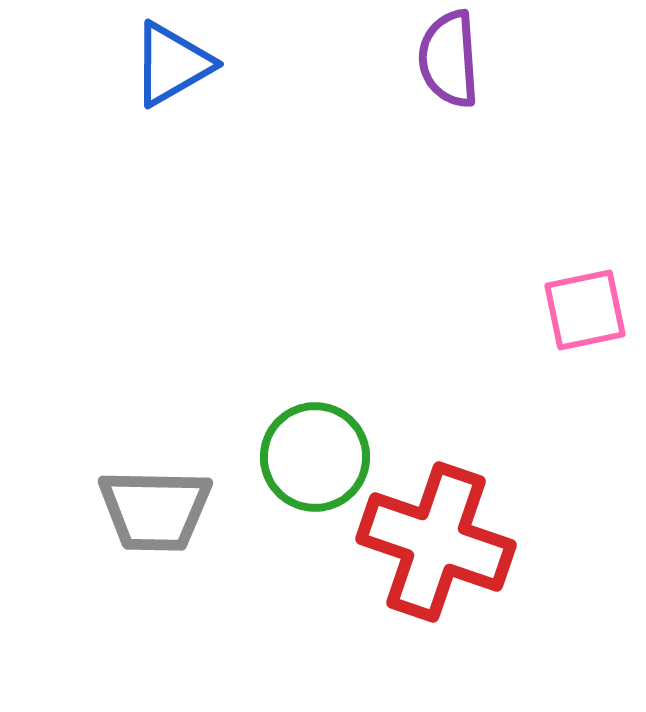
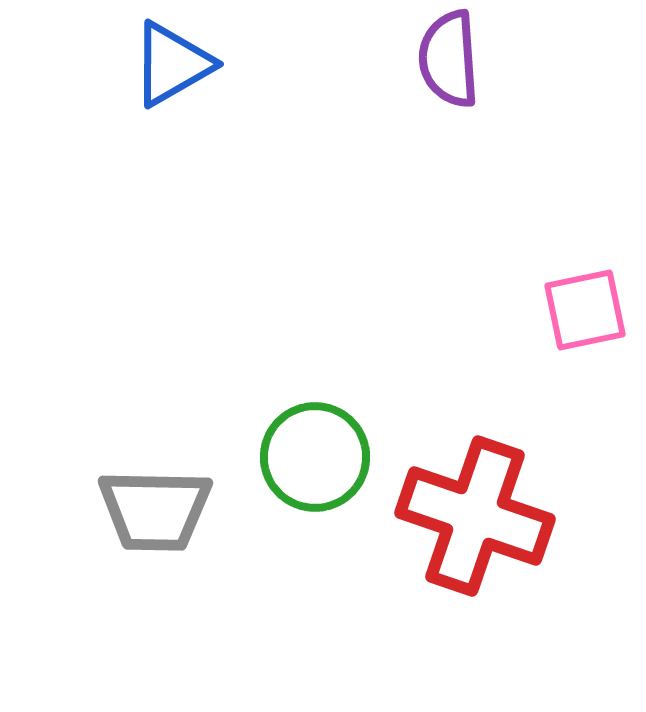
red cross: moved 39 px right, 26 px up
